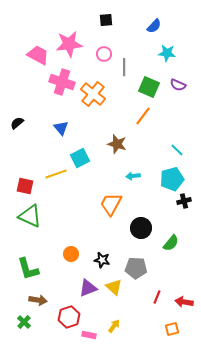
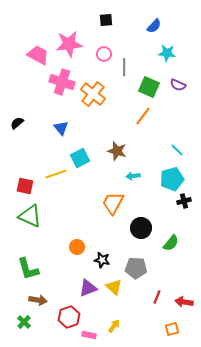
brown star: moved 7 px down
orange trapezoid: moved 2 px right, 1 px up
orange circle: moved 6 px right, 7 px up
